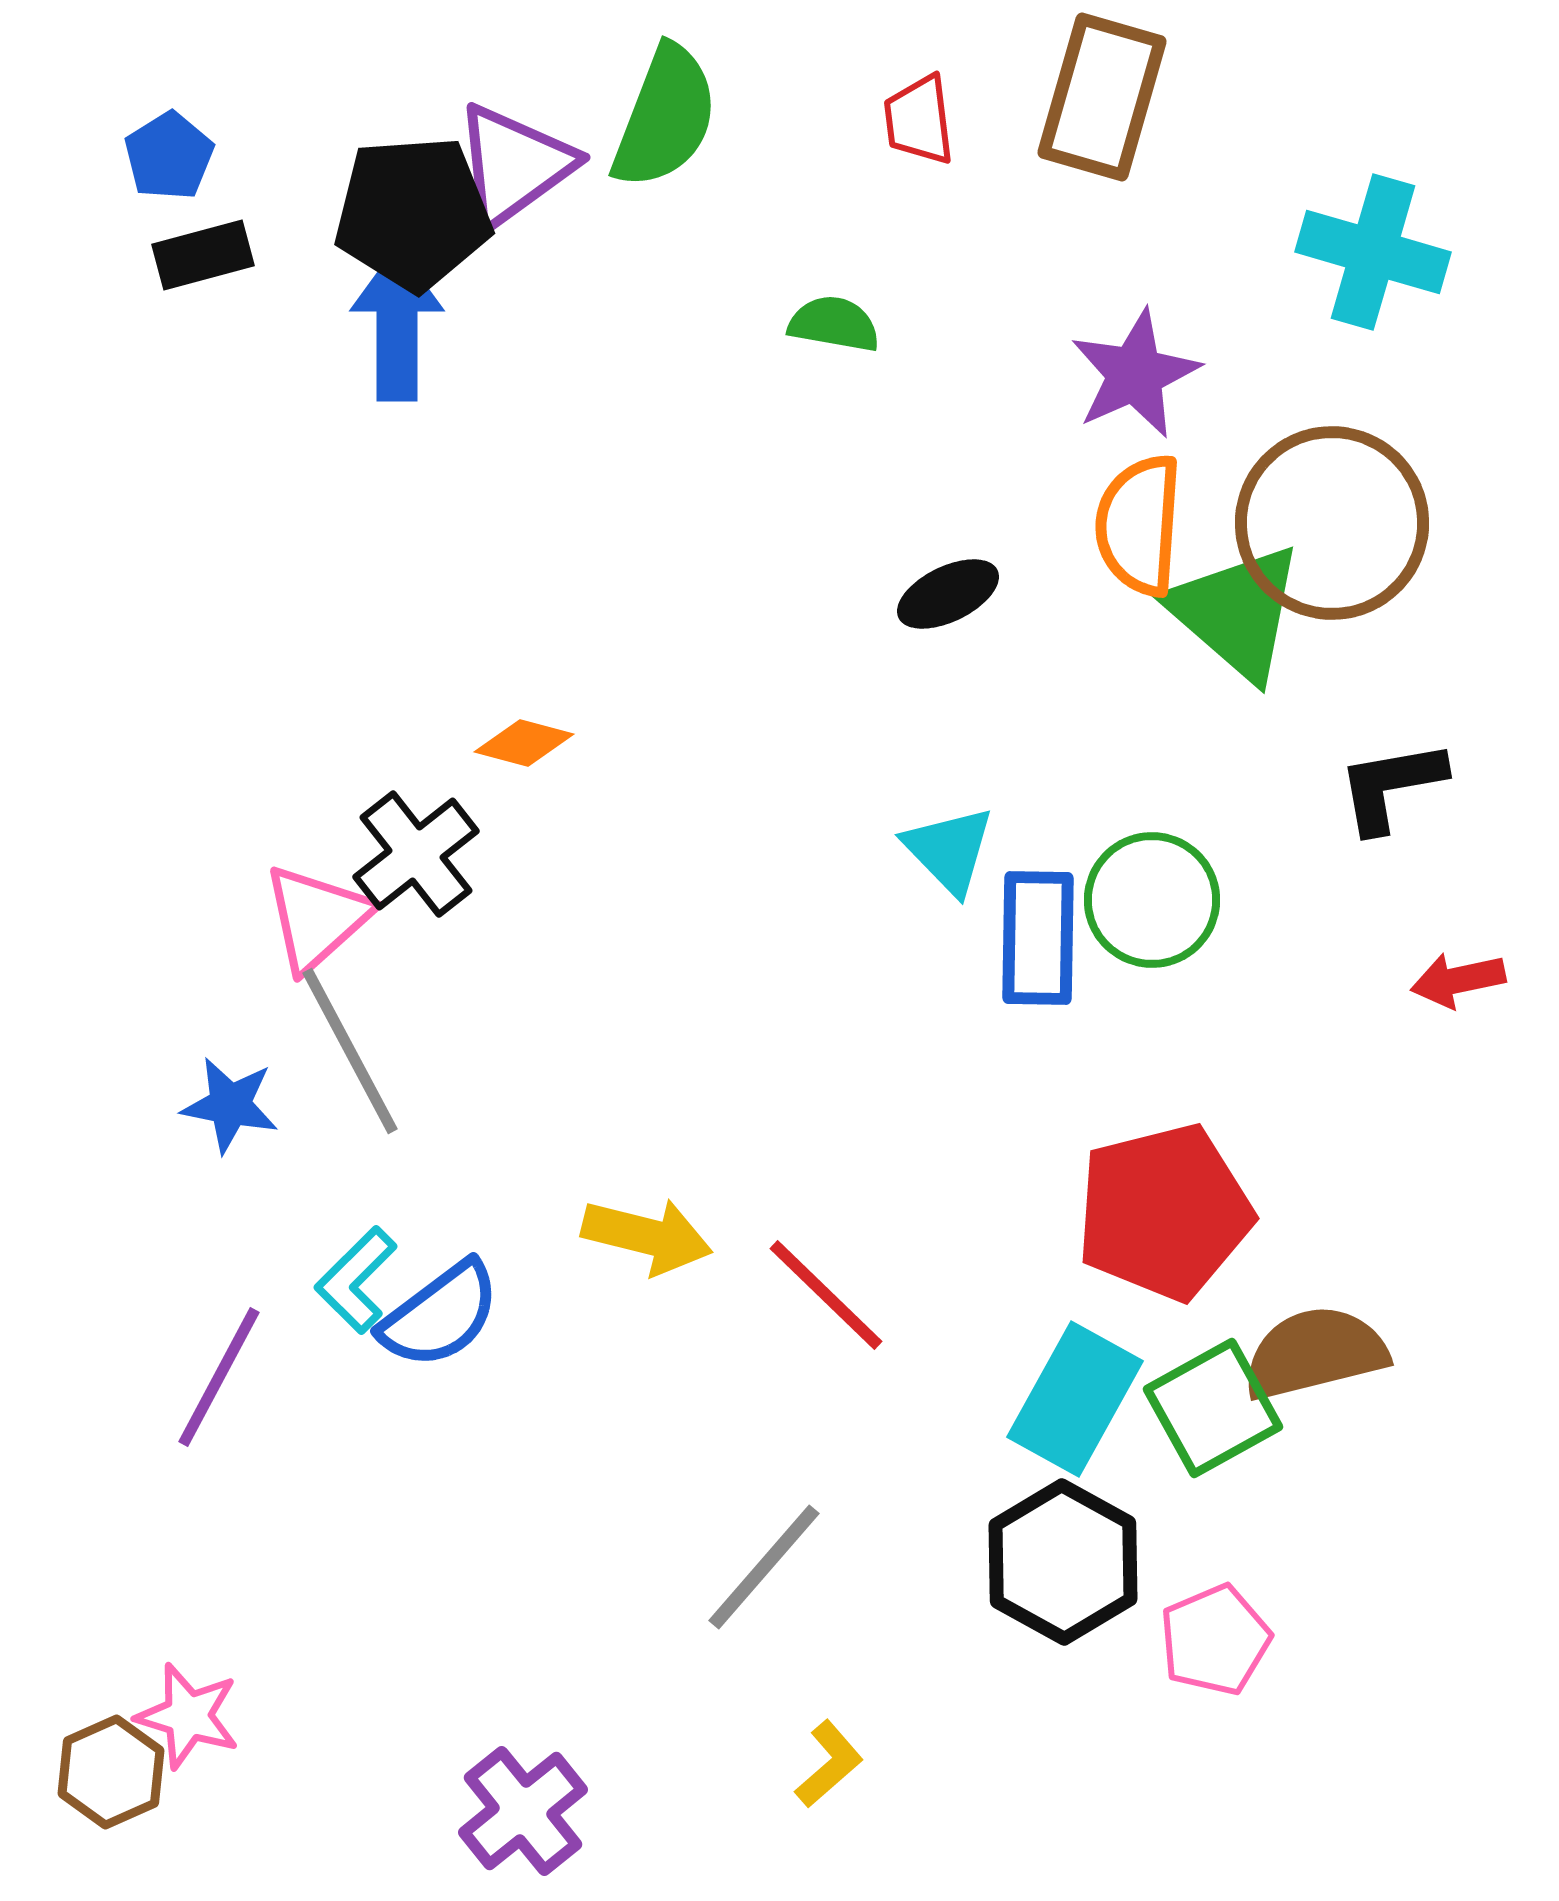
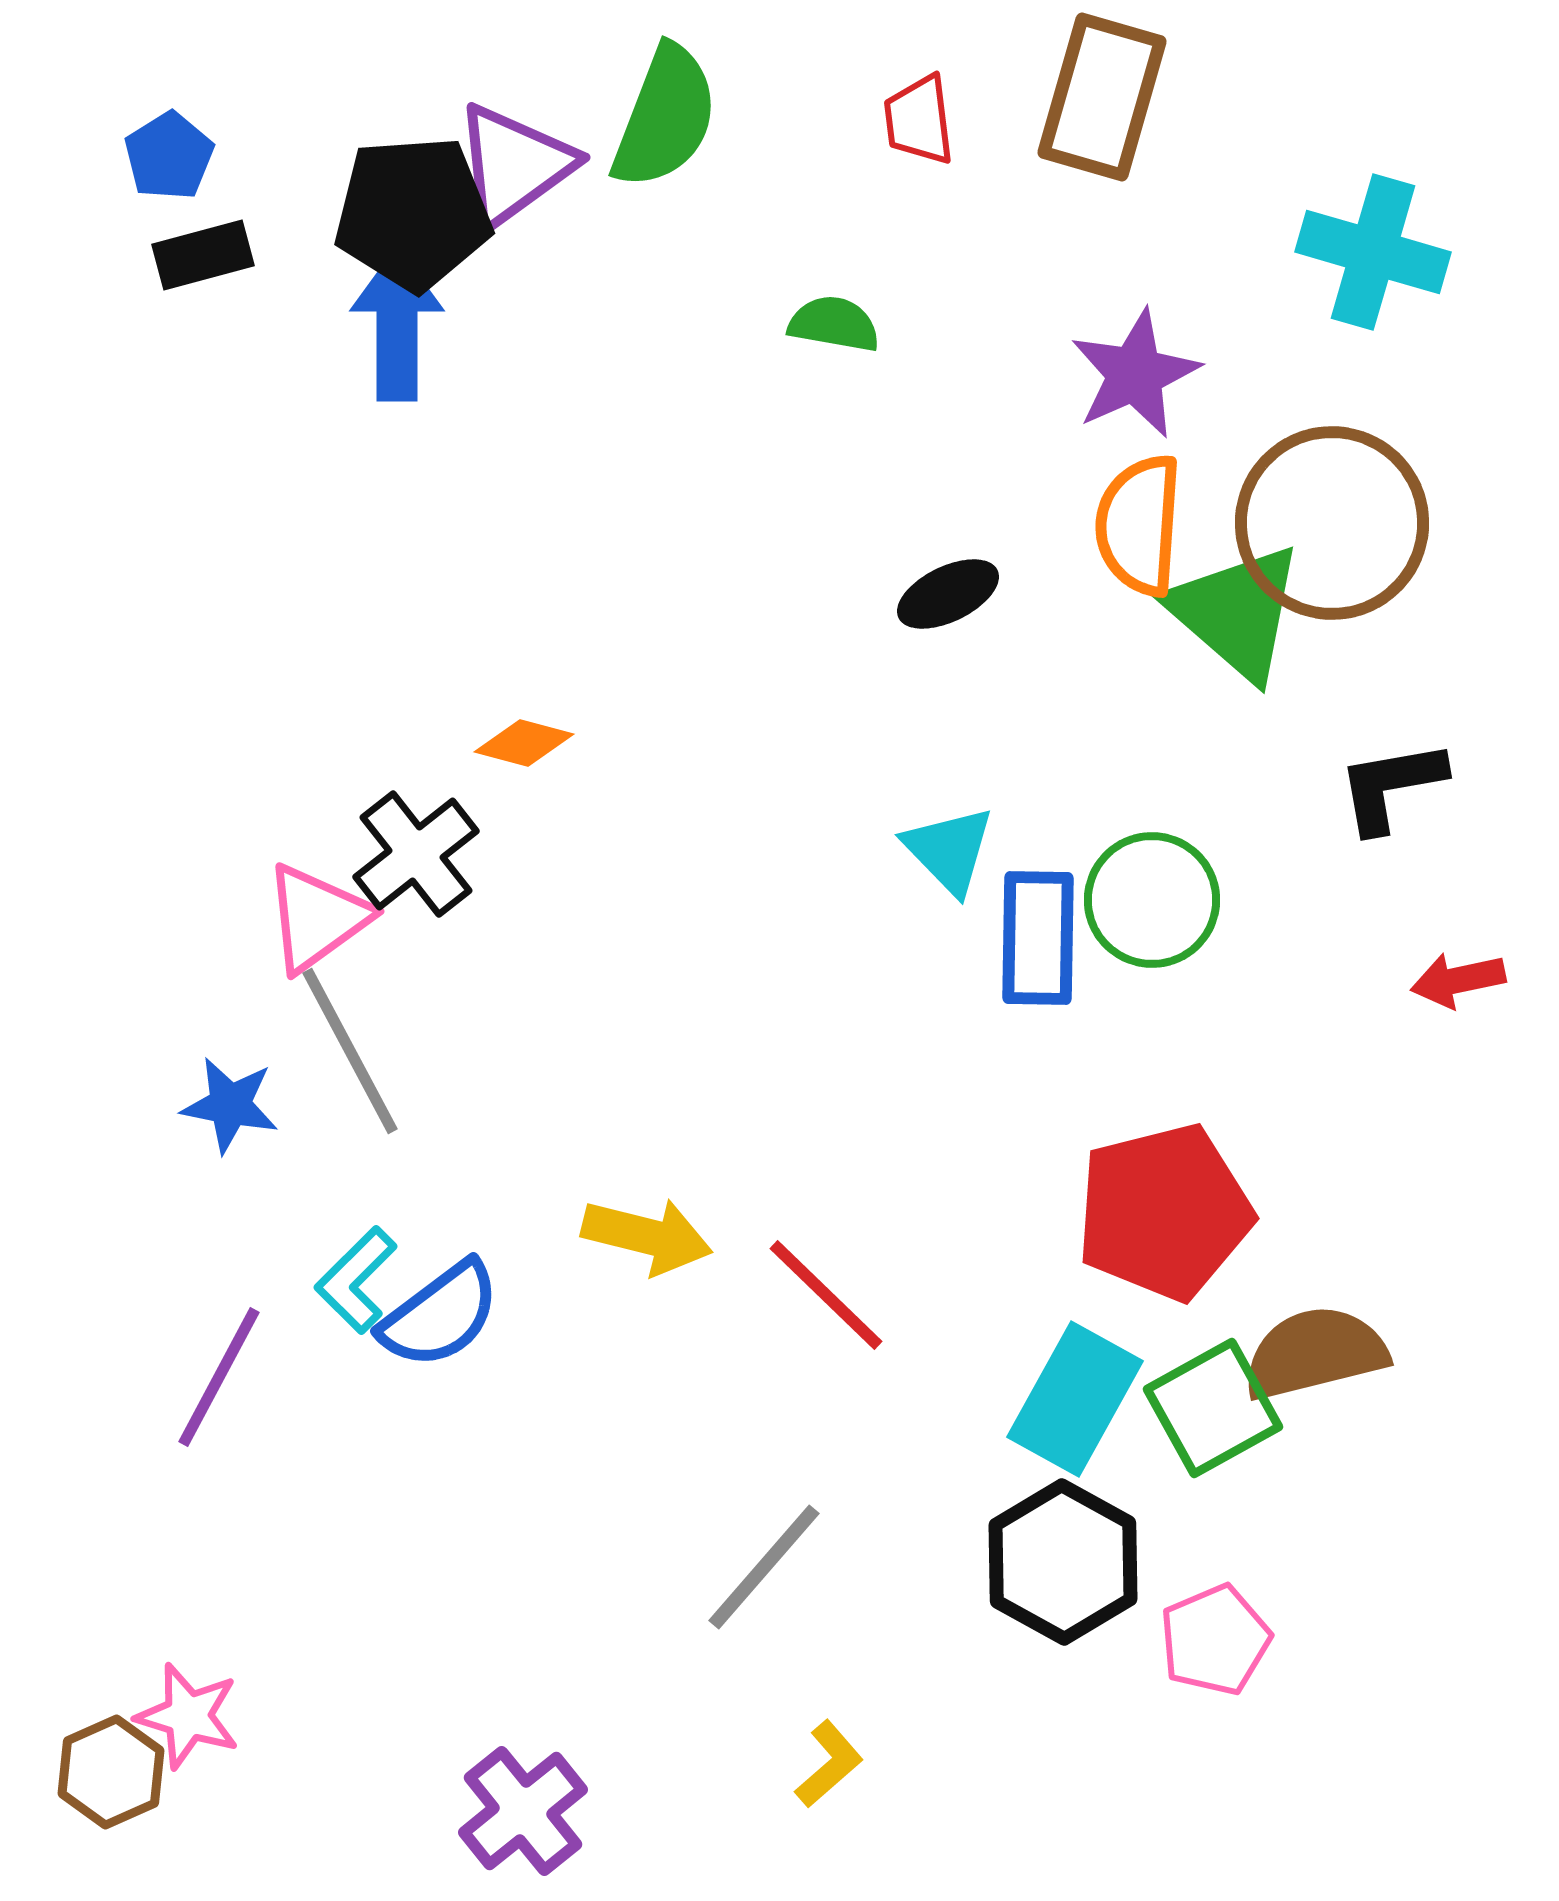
pink triangle at (317, 918): rotated 6 degrees clockwise
